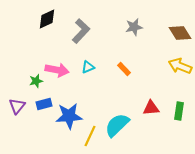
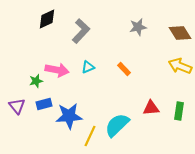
gray star: moved 4 px right
purple triangle: rotated 18 degrees counterclockwise
